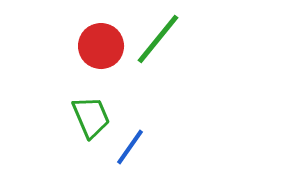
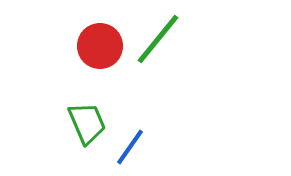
red circle: moved 1 px left
green trapezoid: moved 4 px left, 6 px down
